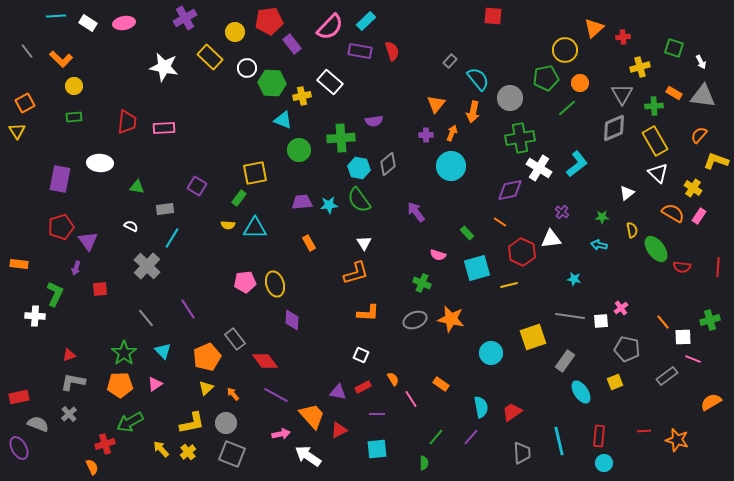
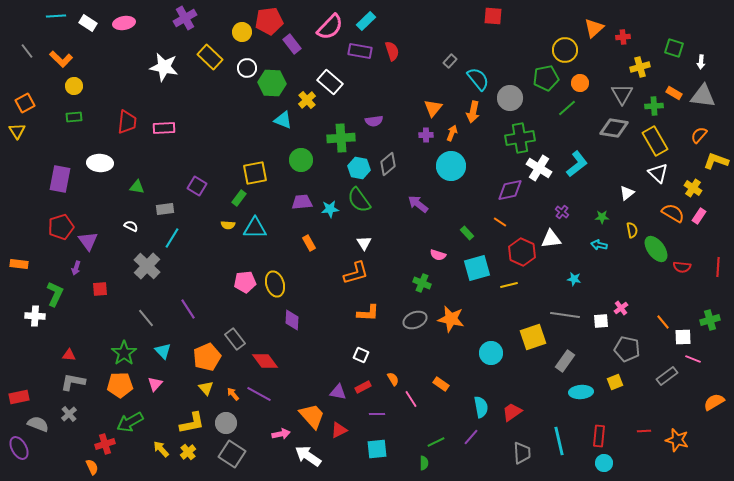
yellow circle at (235, 32): moved 7 px right
white arrow at (701, 62): rotated 32 degrees clockwise
yellow cross at (302, 96): moved 5 px right, 4 px down; rotated 30 degrees counterclockwise
orange triangle at (436, 104): moved 3 px left, 4 px down
gray diamond at (614, 128): rotated 32 degrees clockwise
green circle at (299, 150): moved 2 px right, 10 px down
cyan star at (329, 205): moved 1 px right, 4 px down
purple arrow at (416, 212): moved 2 px right, 8 px up; rotated 15 degrees counterclockwise
gray line at (570, 316): moved 5 px left, 1 px up
red triangle at (69, 355): rotated 24 degrees clockwise
pink triangle at (155, 384): rotated 14 degrees counterclockwise
yellow triangle at (206, 388): rotated 28 degrees counterclockwise
cyan ellipse at (581, 392): rotated 60 degrees counterclockwise
purple line at (276, 395): moved 17 px left, 1 px up
orange semicircle at (711, 402): moved 3 px right
green line at (436, 437): moved 5 px down; rotated 24 degrees clockwise
gray square at (232, 454): rotated 12 degrees clockwise
